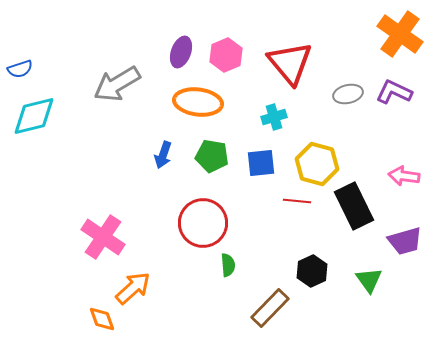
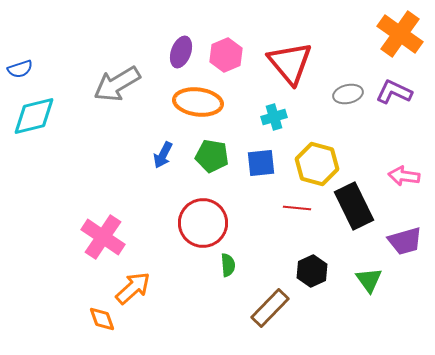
blue arrow: rotated 8 degrees clockwise
red line: moved 7 px down
